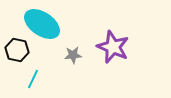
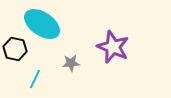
black hexagon: moved 2 px left, 1 px up
gray star: moved 2 px left, 8 px down
cyan line: moved 2 px right
